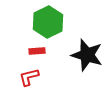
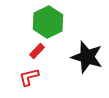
red rectangle: rotated 42 degrees counterclockwise
black star: moved 2 px down
